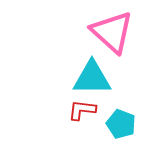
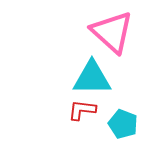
cyan pentagon: moved 2 px right
